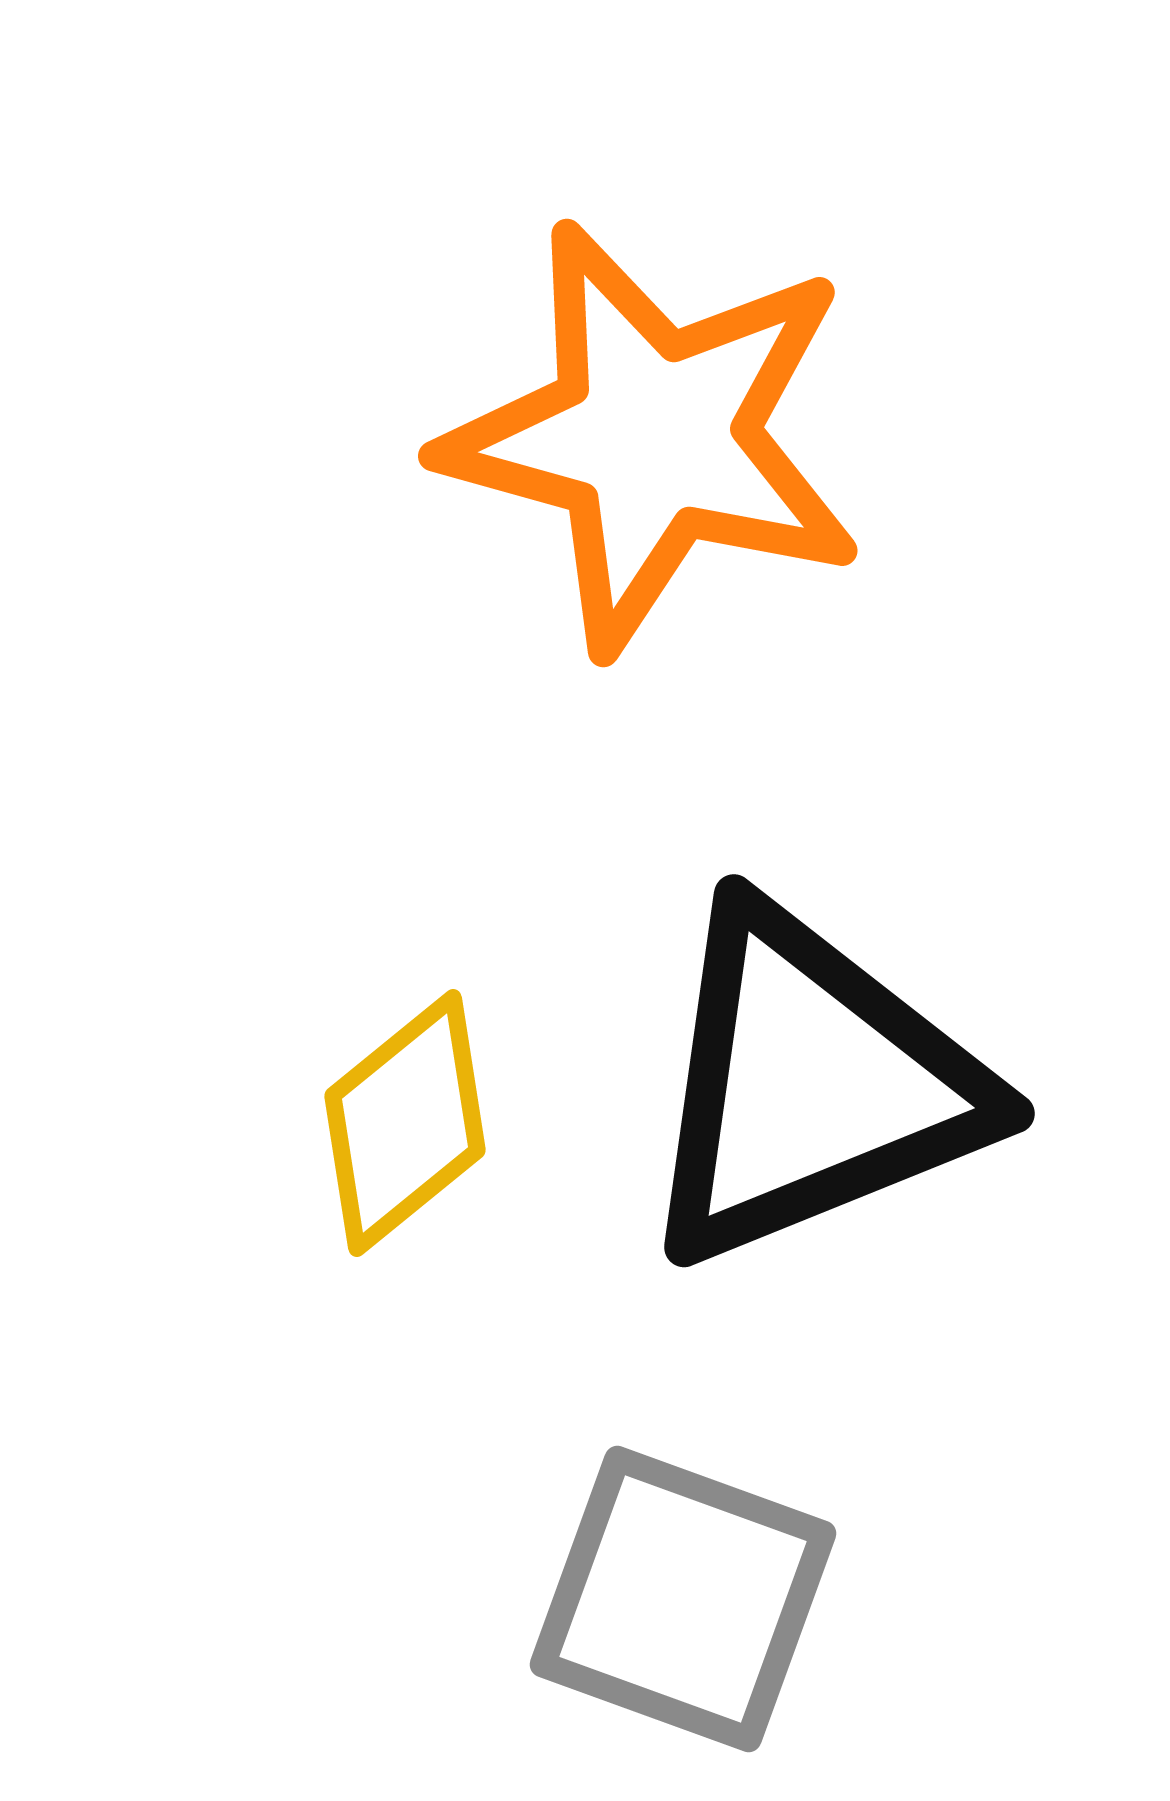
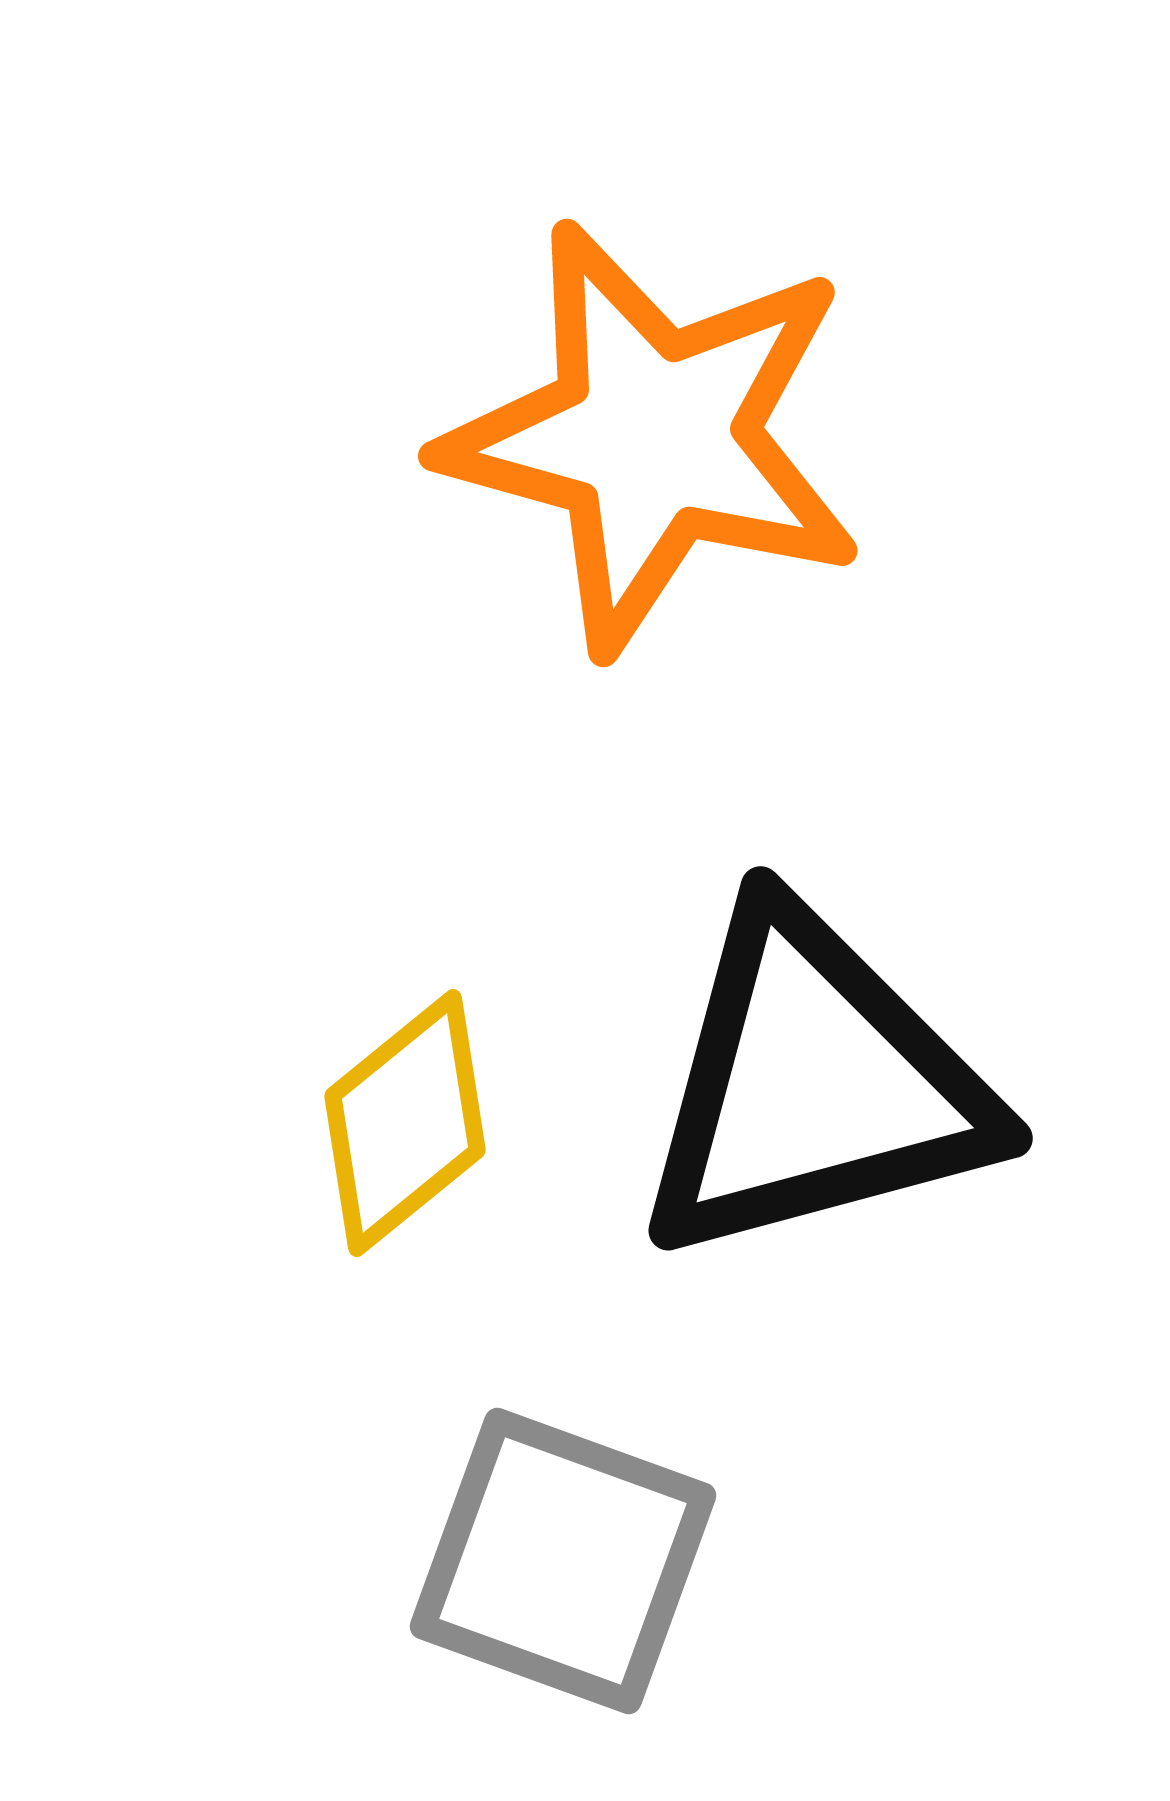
black triangle: moved 3 px right; rotated 7 degrees clockwise
gray square: moved 120 px left, 38 px up
